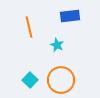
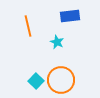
orange line: moved 1 px left, 1 px up
cyan star: moved 3 px up
cyan square: moved 6 px right, 1 px down
